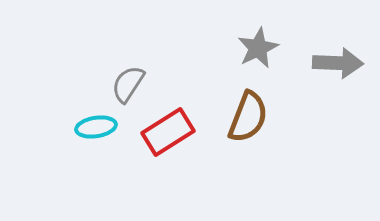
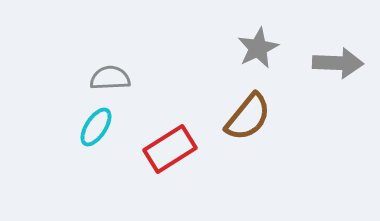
gray semicircle: moved 18 px left, 6 px up; rotated 54 degrees clockwise
brown semicircle: rotated 18 degrees clockwise
cyan ellipse: rotated 48 degrees counterclockwise
red rectangle: moved 2 px right, 17 px down
